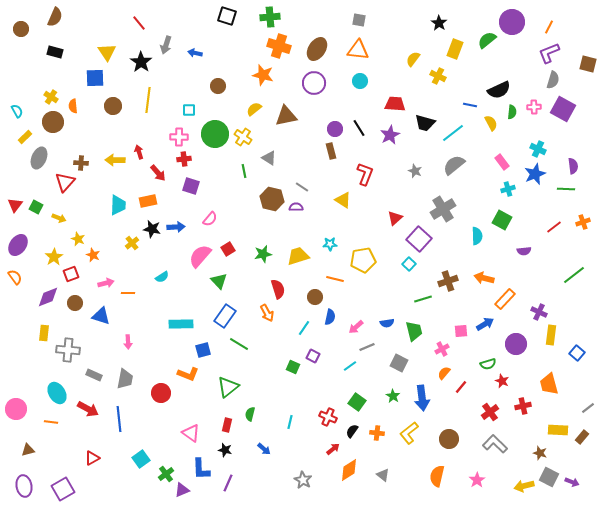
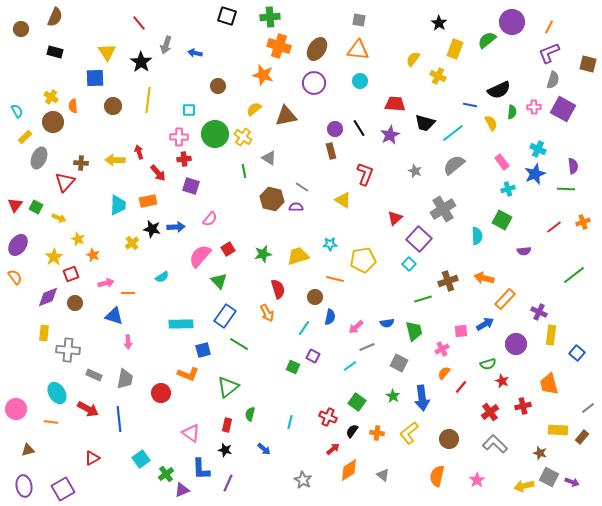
blue triangle at (101, 316): moved 13 px right
